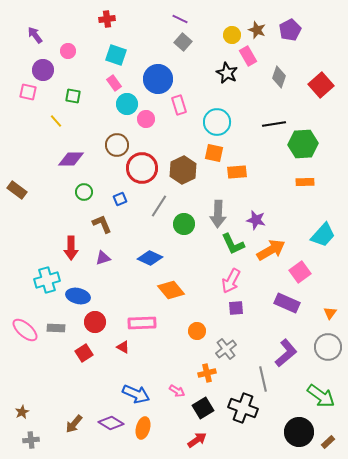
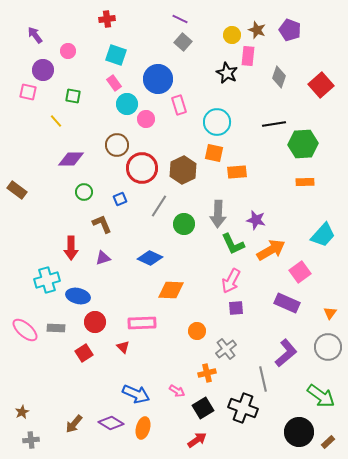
purple pentagon at (290, 30): rotated 25 degrees counterclockwise
pink rectangle at (248, 56): rotated 36 degrees clockwise
orange diamond at (171, 290): rotated 48 degrees counterclockwise
red triangle at (123, 347): rotated 16 degrees clockwise
